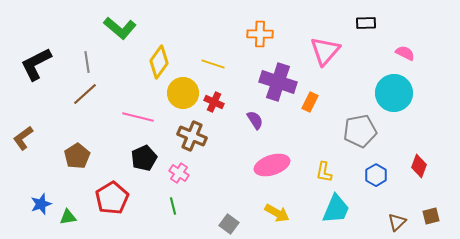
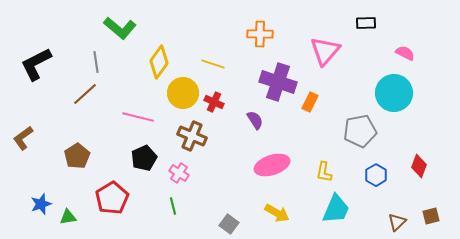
gray line: moved 9 px right
